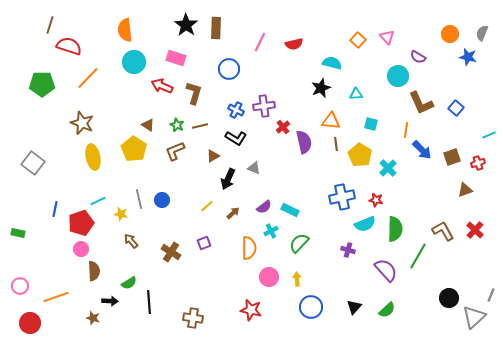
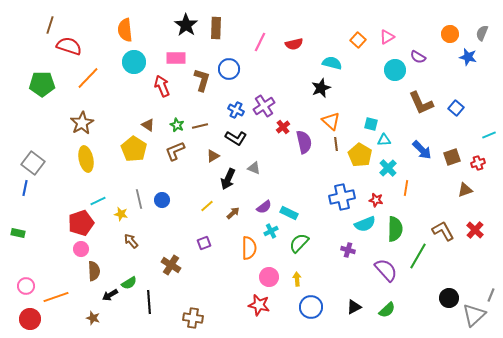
pink triangle at (387, 37): rotated 42 degrees clockwise
pink rectangle at (176, 58): rotated 18 degrees counterclockwise
cyan circle at (398, 76): moved 3 px left, 6 px up
red arrow at (162, 86): rotated 45 degrees clockwise
brown L-shape at (194, 93): moved 8 px right, 13 px up
cyan triangle at (356, 94): moved 28 px right, 46 px down
purple cross at (264, 106): rotated 25 degrees counterclockwise
orange triangle at (331, 121): rotated 36 degrees clockwise
brown star at (82, 123): rotated 20 degrees clockwise
orange line at (406, 130): moved 58 px down
yellow ellipse at (93, 157): moved 7 px left, 2 px down
blue line at (55, 209): moved 30 px left, 21 px up
cyan rectangle at (290, 210): moved 1 px left, 3 px down
brown cross at (171, 252): moved 13 px down
pink circle at (20, 286): moved 6 px right
black arrow at (110, 301): moved 6 px up; rotated 147 degrees clockwise
black triangle at (354, 307): rotated 21 degrees clockwise
red star at (251, 310): moved 8 px right, 5 px up
gray triangle at (474, 317): moved 2 px up
red circle at (30, 323): moved 4 px up
